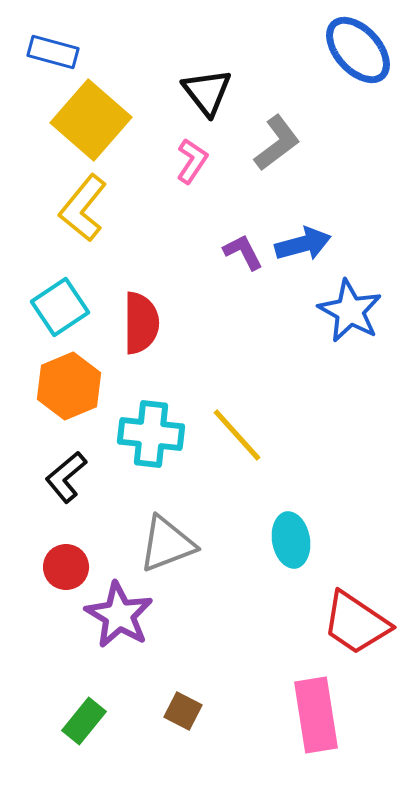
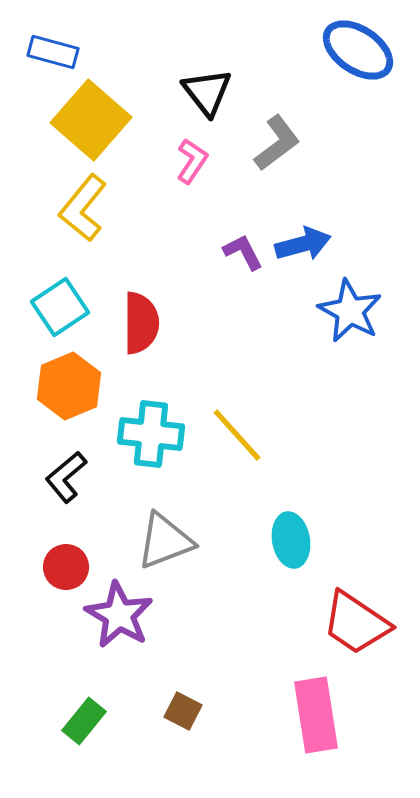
blue ellipse: rotated 14 degrees counterclockwise
gray triangle: moved 2 px left, 3 px up
